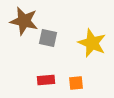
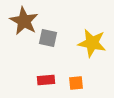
brown star: rotated 16 degrees clockwise
yellow star: rotated 12 degrees counterclockwise
